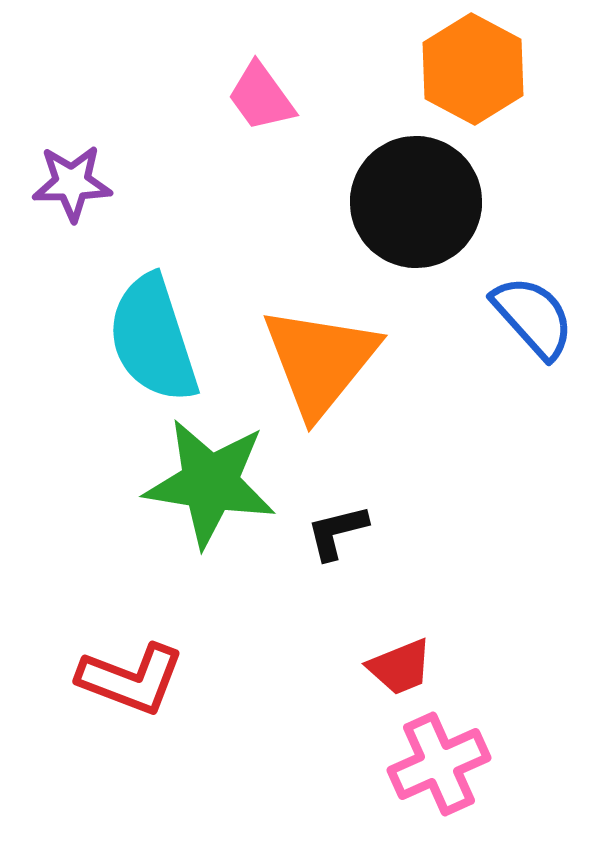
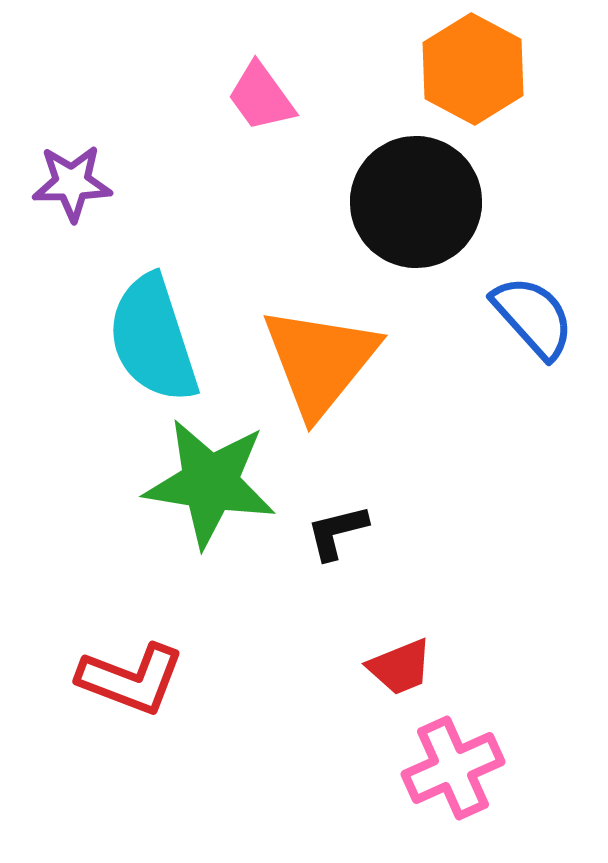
pink cross: moved 14 px right, 4 px down
